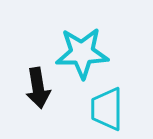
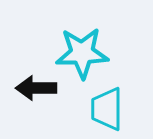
black arrow: moved 2 px left; rotated 99 degrees clockwise
